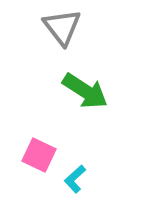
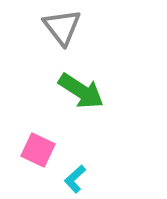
green arrow: moved 4 px left
pink square: moved 1 px left, 5 px up
